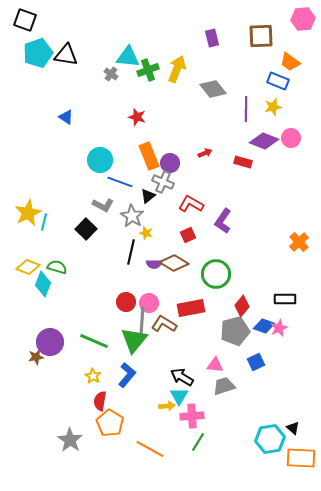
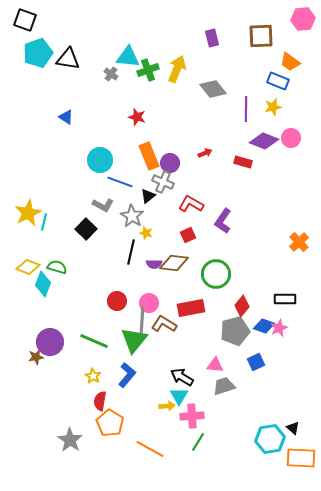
black triangle at (66, 55): moved 2 px right, 4 px down
brown diamond at (174, 263): rotated 24 degrees counterclockwise
red circle at (126, 302): moved 9 px left, 1 px up
